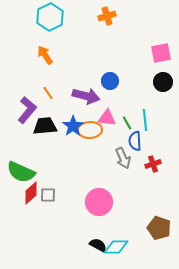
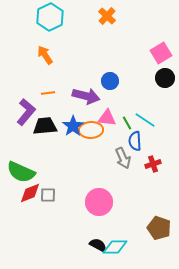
orange cross: rotated 30 degrees counterclockwise
pink square: rotated 20 degrees counterclockwise
black circle: moved 2 px right, 4 px up
orange line: rotated 64 degrees counterclockwise
purple L-shape: moved 1 px left, 2 px down
cyan line: rotated 50 degrees counterclockwise
orange ellipse: moved 1 px right
red diamond: moved 1 px left; rotated 20 degrees clockwise
cyan diamond: moved 1 px left
